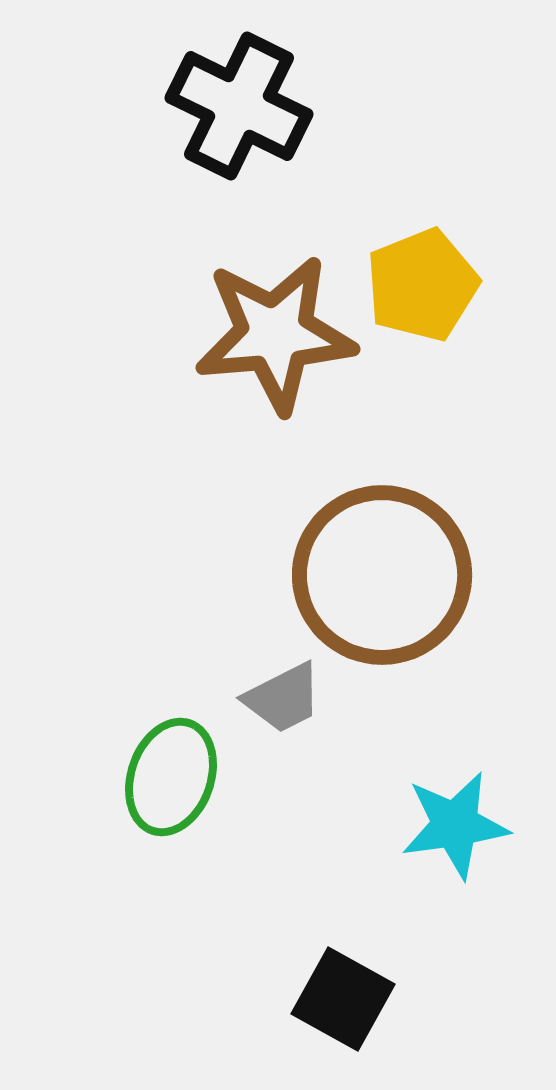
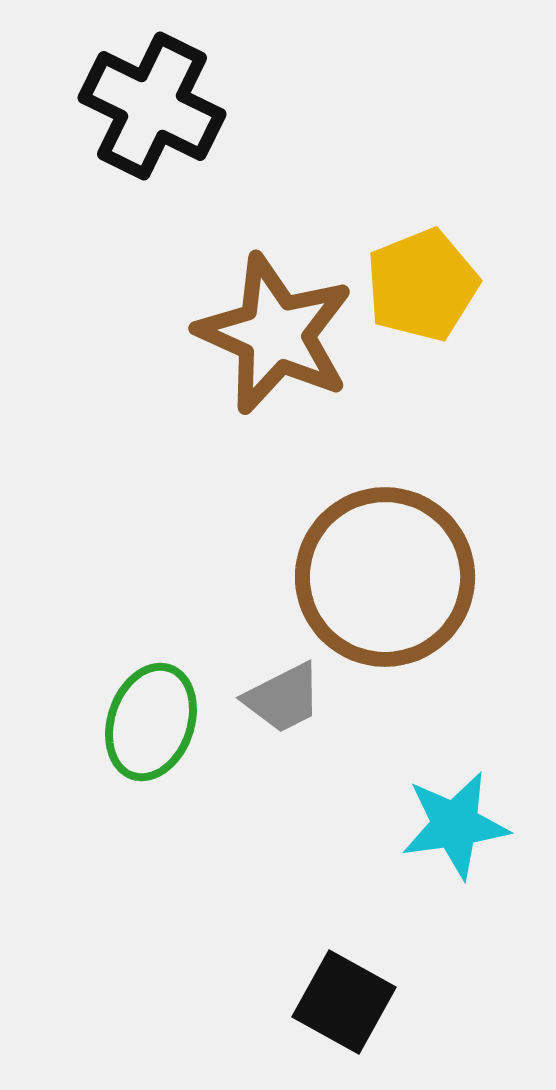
black cross: moved 87 px left
brown star: rotated 29 degrees clockwise
brown circle: moved 3 px right, 2 px down
green ellipse: moved 20 px left, 55 px up
black square: moved 1 px right, 3 px down
